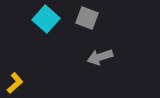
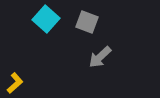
gray square: moved 4 px down
gray arrow: rotated 25 degrees counterclockwise
